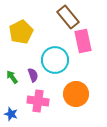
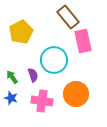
cyan circle: moved 1 px left
pink cross: moved 4 px right
blue star: moved 16 px up
